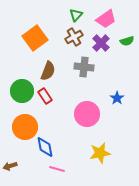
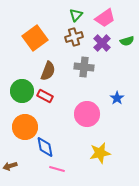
pink trapezoid: moved 1 px left, 1 px up
brown cross: rotated 12 degrees clockwise
purple cross: moved 1 px right
red rectangle: rotated 28 degrees counterclockwise
